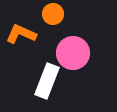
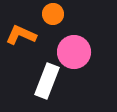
orange L-shape: moved 1 px down
pink circle: moved 1 px right, 1 px up
